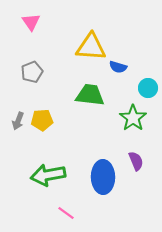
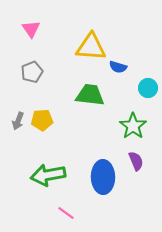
pink triangle: moved 7 px down
green star: moved 8 px down
